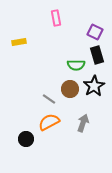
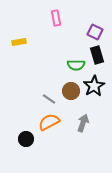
brown circle: moved 1 px right, 2 px down
